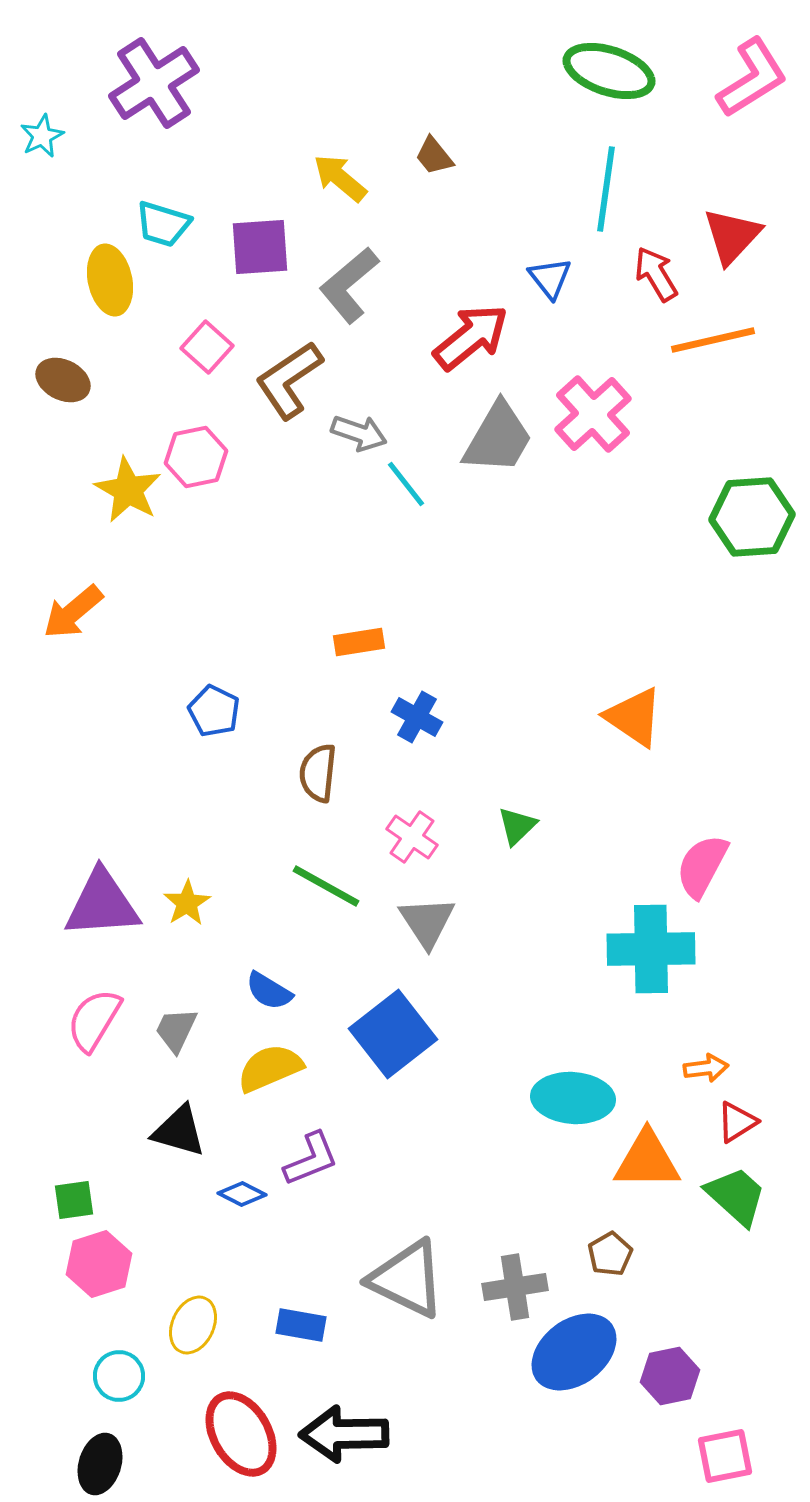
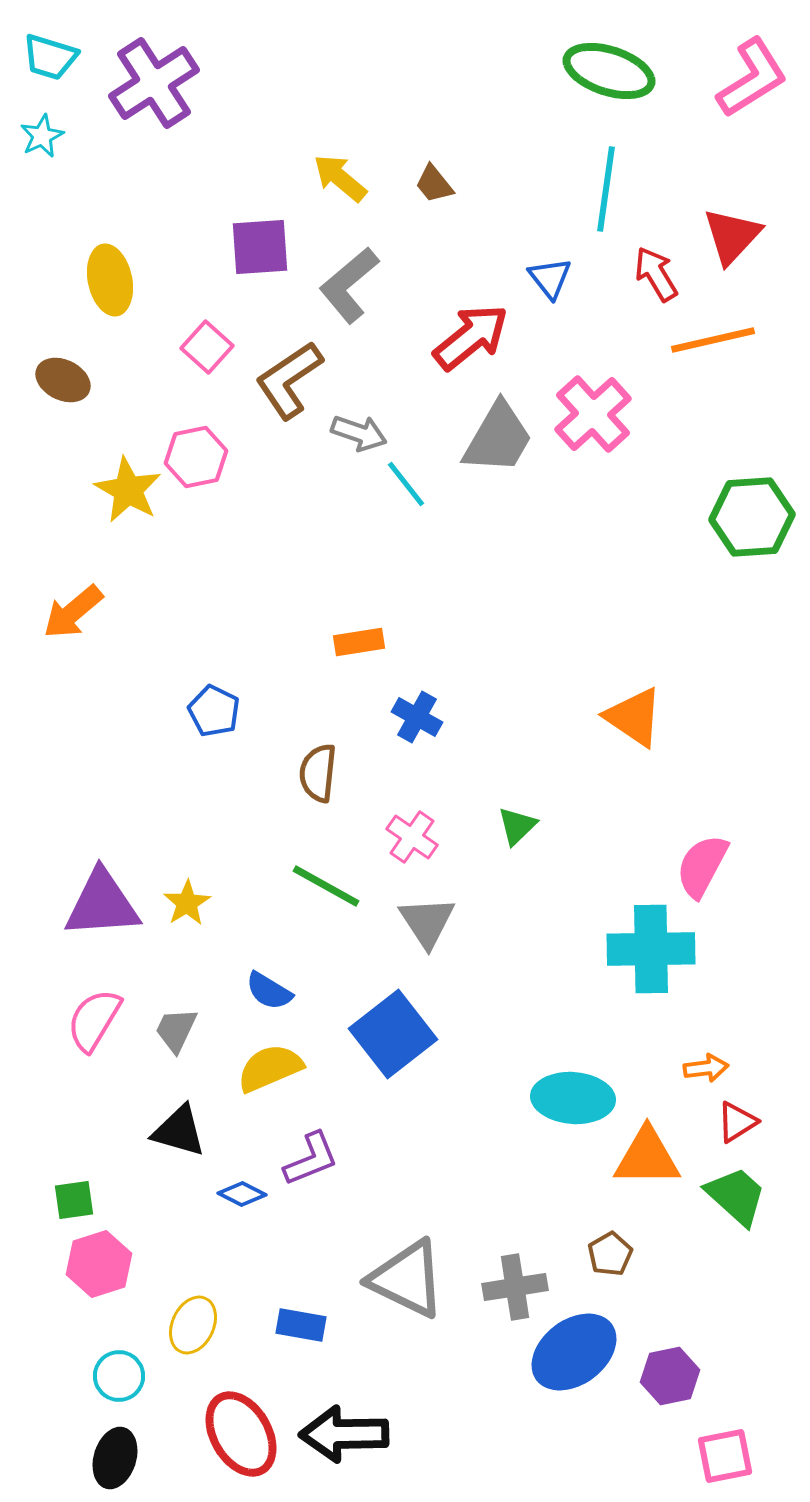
brown trapezoid at (434, 156): moved 28 px down
cyan trapezoid at (163, 224): moved 113 px left, 167 px up
orange triangle at (647, 1160): moved 3 px up
black ellipse at (100, 1464): moved 15 px right, 6 px up
